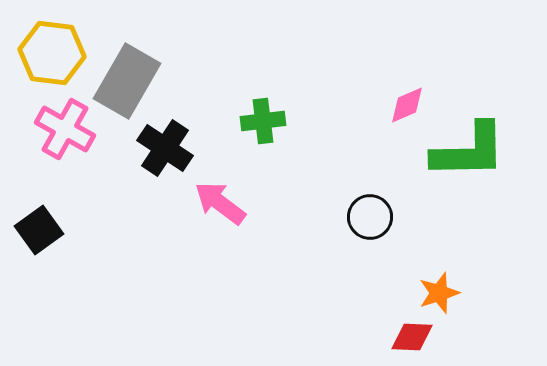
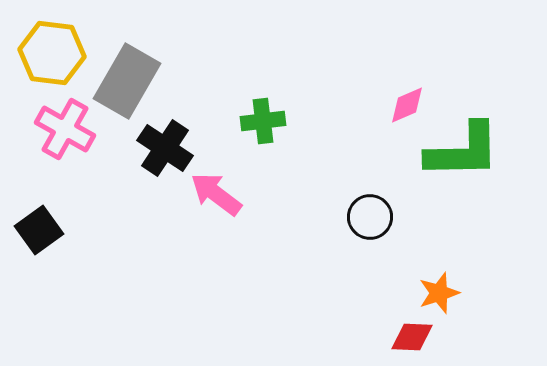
green L-shape: moved 6 px left
pink arrow: moved 4 px left, 9 px up
